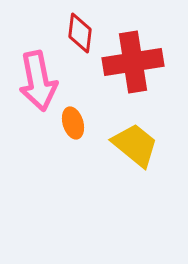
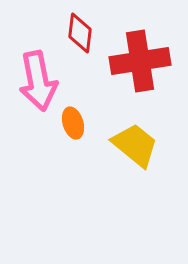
red cross: moved 7 px right, 1 px up
